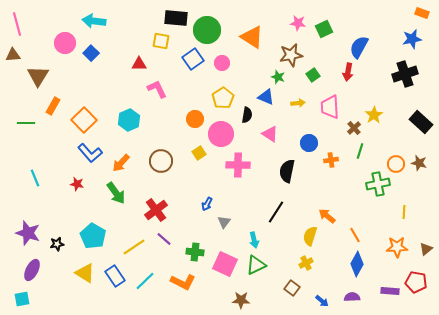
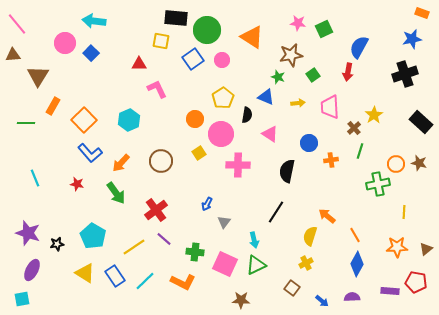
pink line at (17, 24): rotated 25 degrees counterclockwise
pink circle at (222, 63): moved 3 px up
